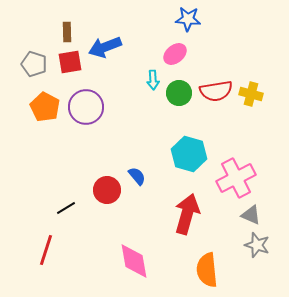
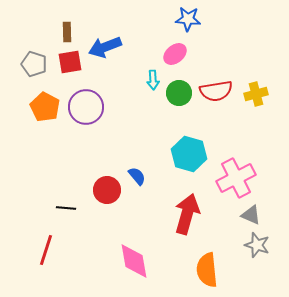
yellow cross: moved 5 px right; rotated 30 degrees counterclockwise
black line: rotated 36 degrees clockwise
